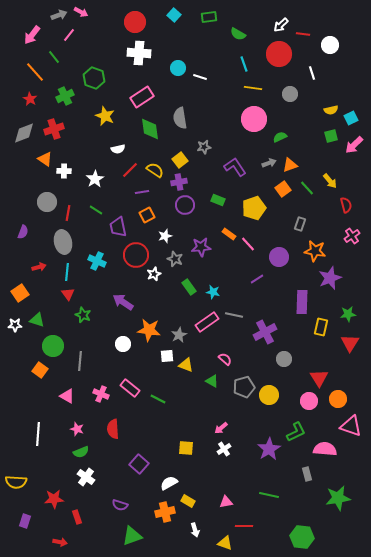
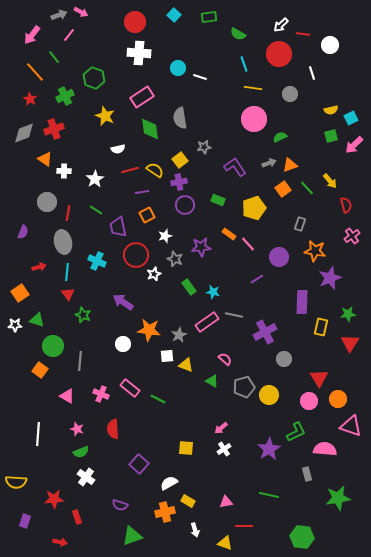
red line at (130, 170): rotated 30 degrees clockwise
